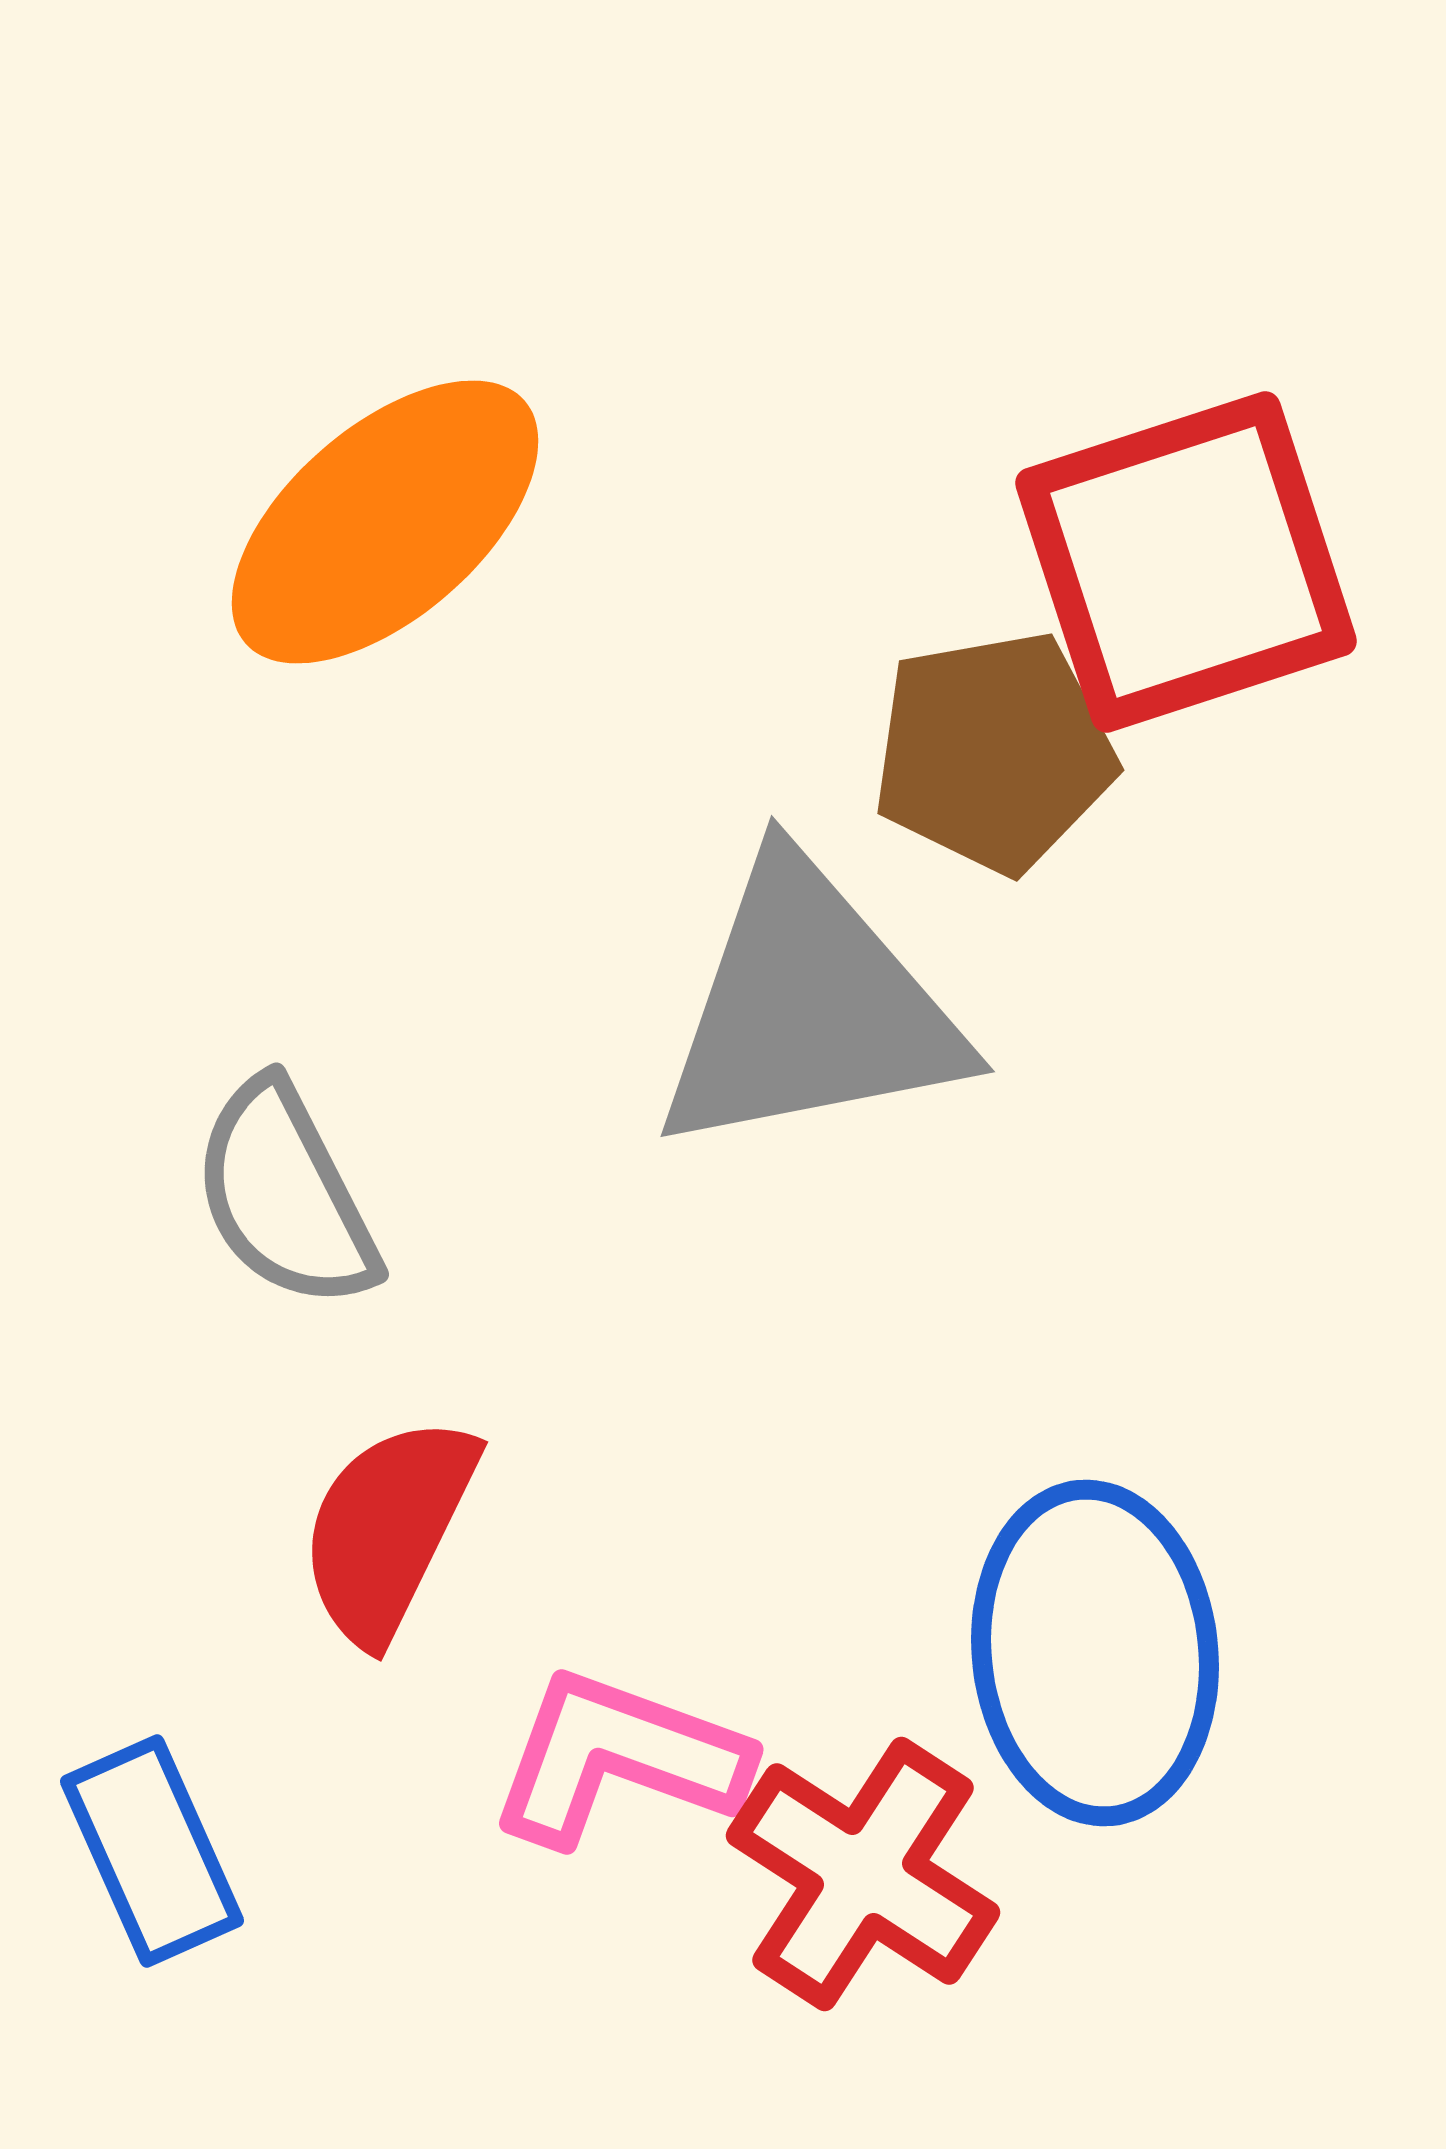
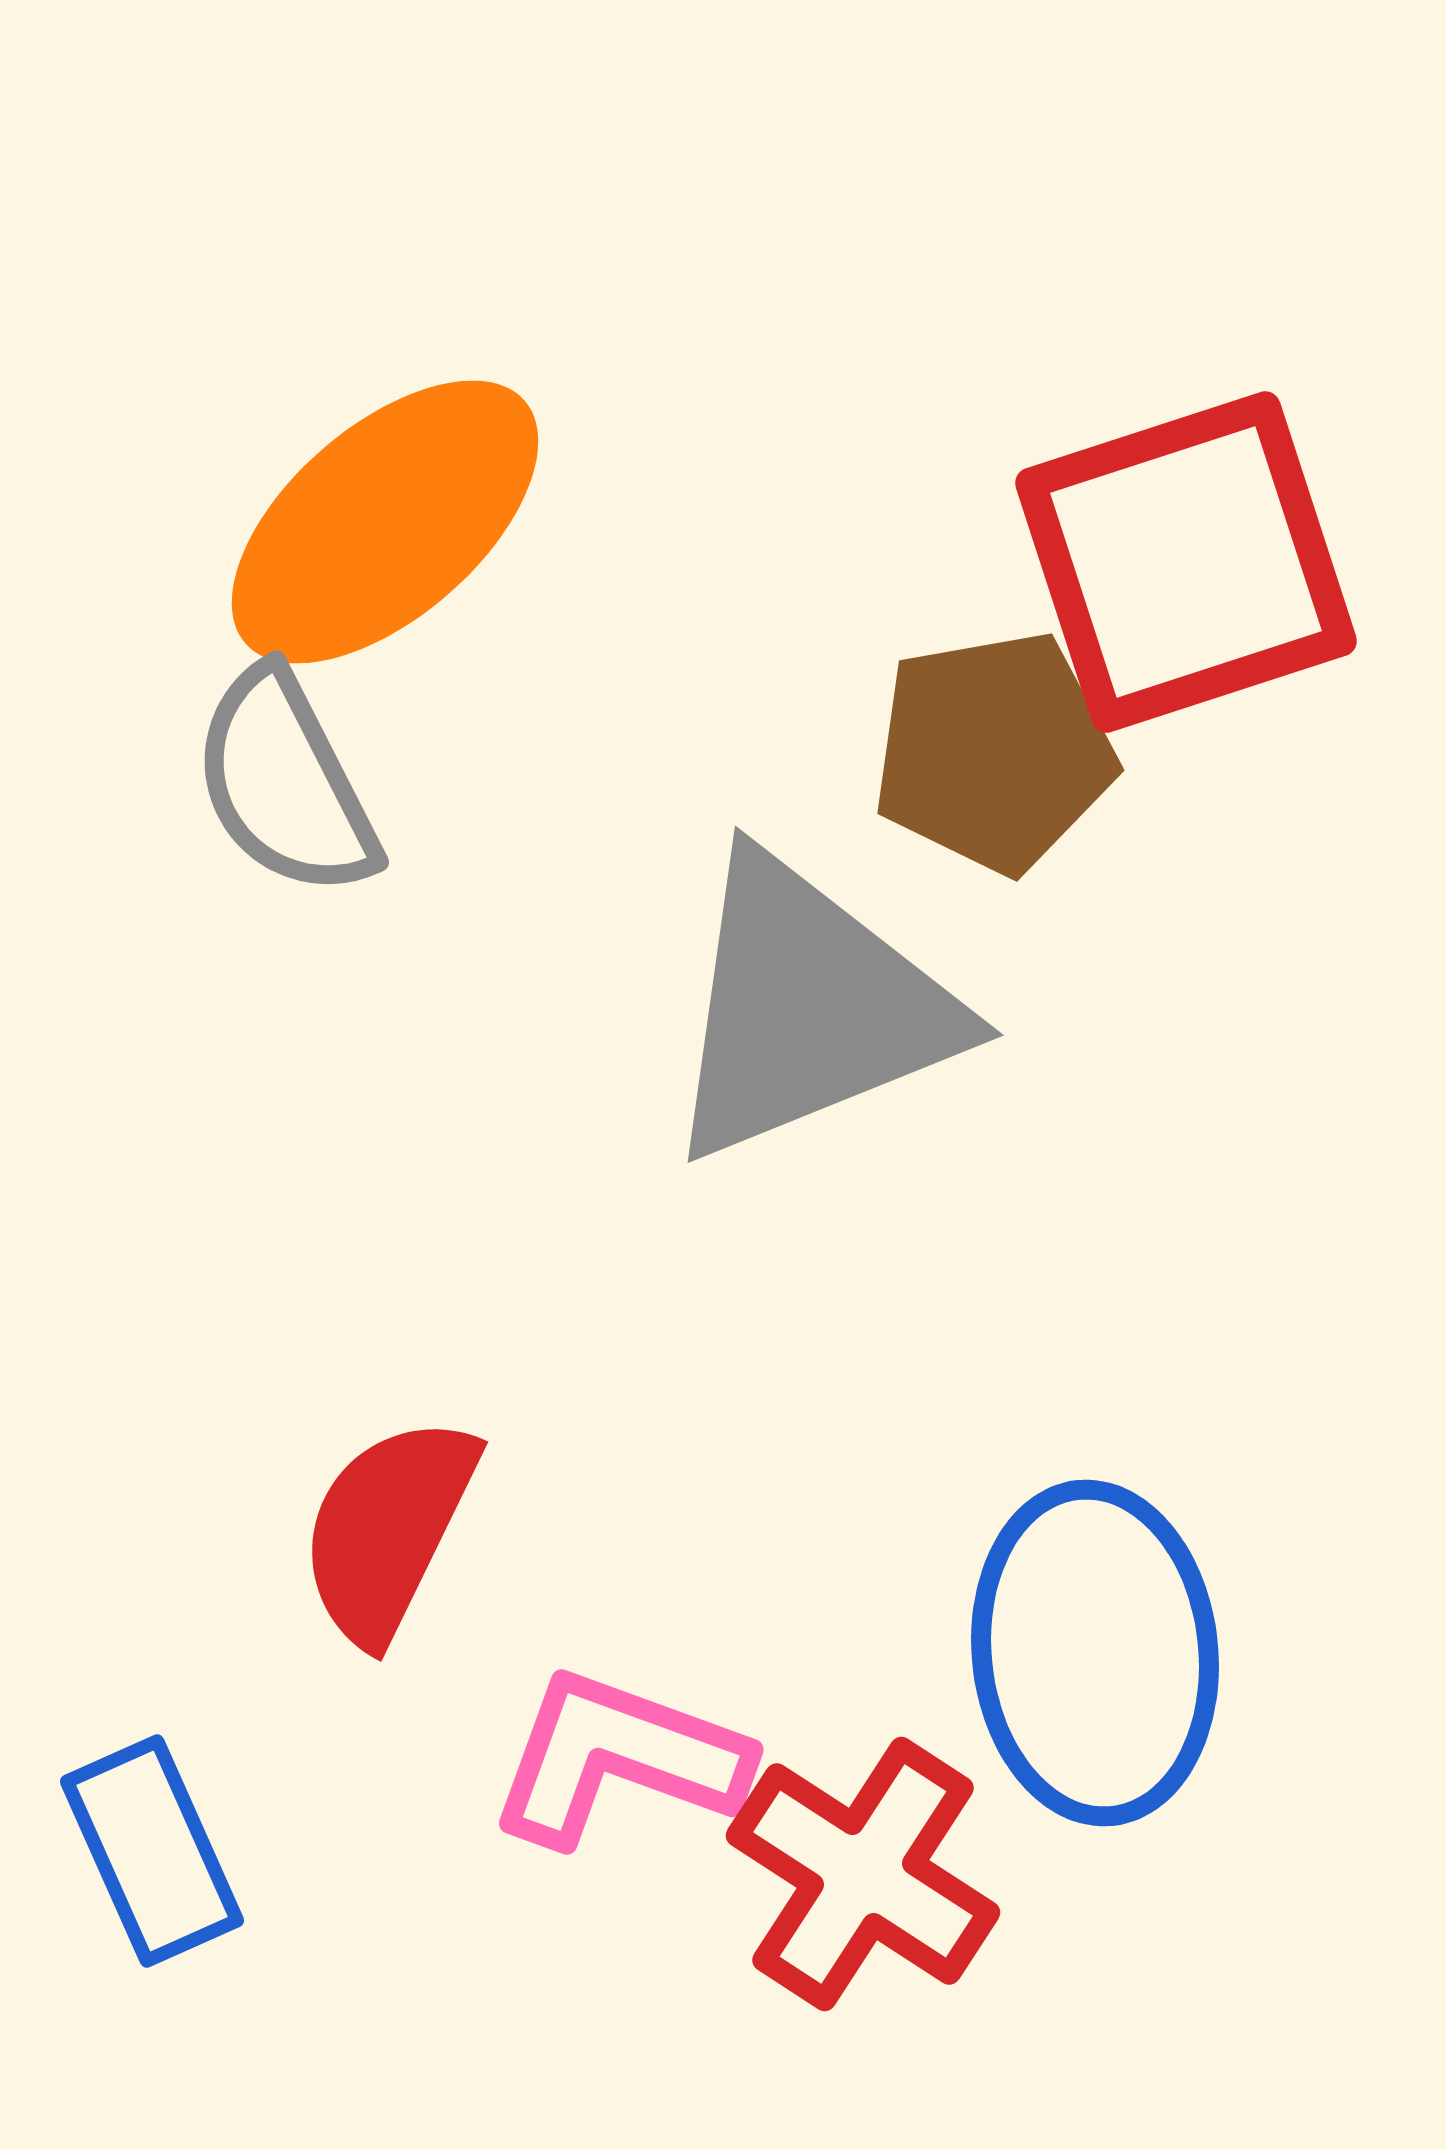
gray triangle: rotated 11 degrees counterclockwise
gray semicircle: moved 412 px up
